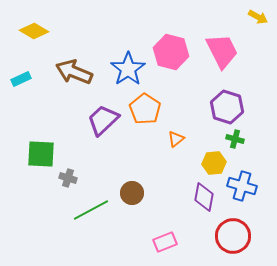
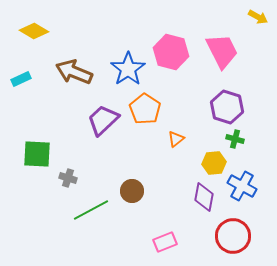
green square: moved 4 px left
blue cross: rotated 12 degrees clockwise
brown circle: moved 2 px up
